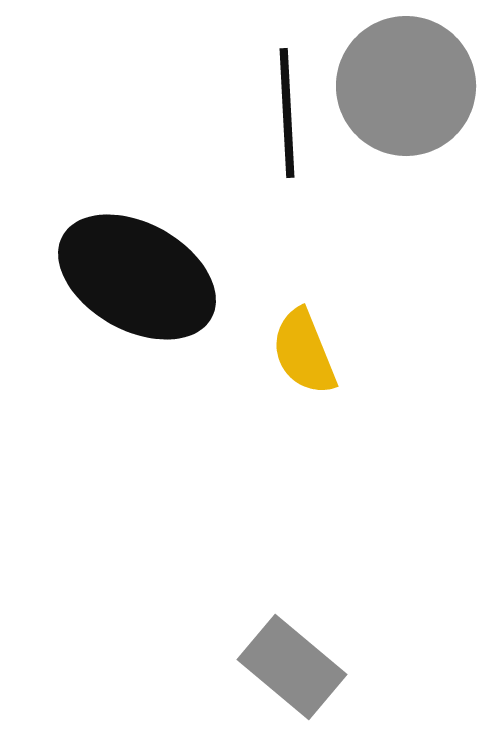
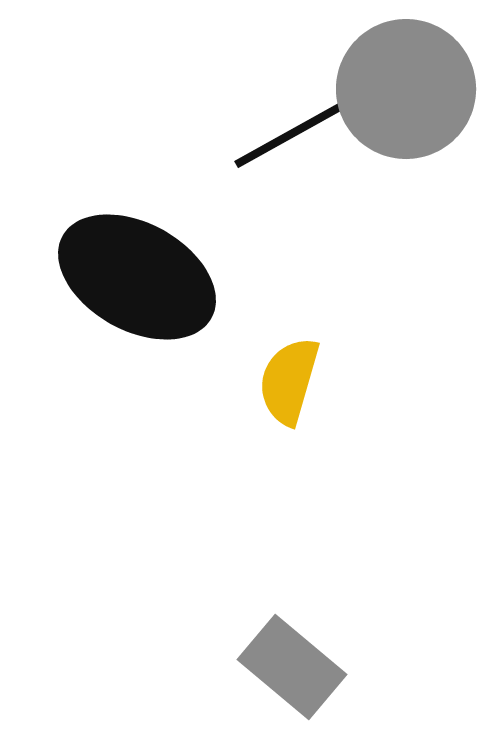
gray circle: moved 3 px down
black line: moved 6 px right, 20 px down; rotated 64 degrees clockwise
yellow semicircle: moved 15 px left, 29 px down; rotated 38 degrees clockwise
